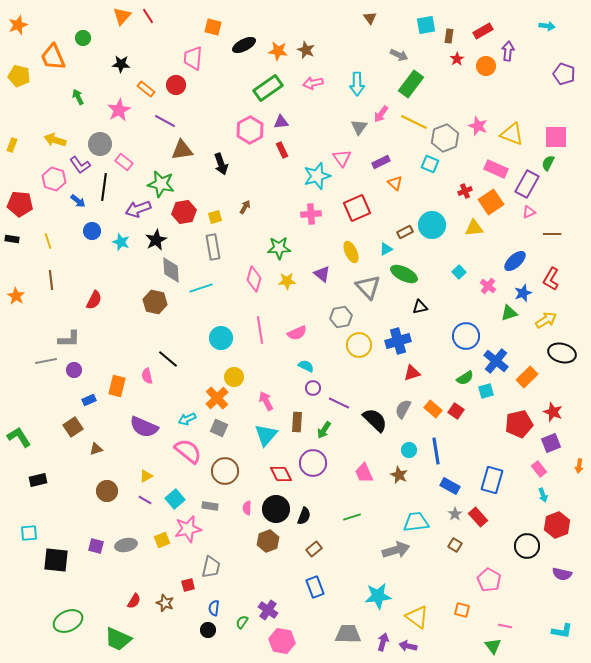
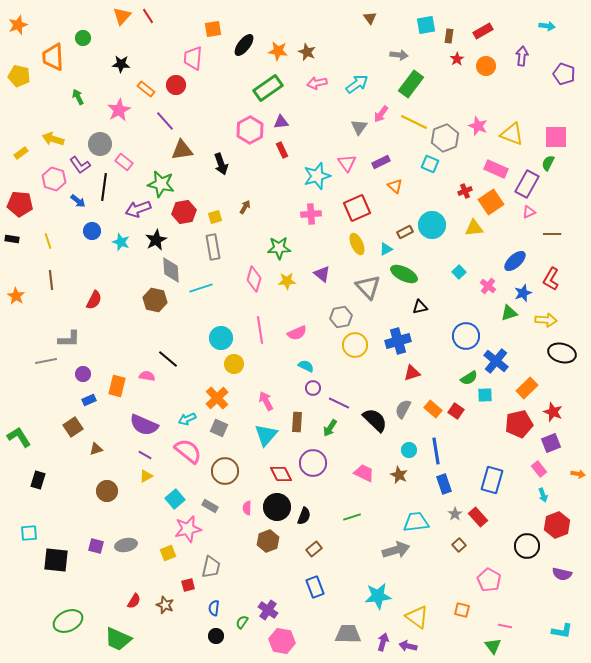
orange square at (213, 27): moved 2 px down; rotated 24 degrees counterclockwise
black ellipse at (244, 45): rotated 25 degrees counterclockwise
brown star at (306, 50): moved 1 px right, 2 px down
purple arrow at (508, 51): moved 14 px right, 5 px down
gray arrow at (399, 55): rotated 18 degrees counterclockwise
orange trapezoid at (53, 57): rotated 20 degrees clockwise
pink arrow at (313, 83): moved 4 px right
cyan arrow at (357, 84): rotated 125 degrees counterclockwise
purple line at (165, 121): rotated 20 degrees clockwise
yellow arrow at (55, 140): moved 2 px left, 1 px up
yellow rectangle at (12, 145): moved 9 px right, 8 px down; rotated 32 degrees clockwise
pink triangle at (342, 158): moved 5 px right, 5 px down
orange triangle at (395, 183): moved 3 px down
yellow ellipse at (351, 252): moved 6 px right, 8 px up
brown hexagon at (155, 302): moved 2 px up
yellow arrow at (546, 320): rotated 35 degrees clockwise
yellow circle at (359, 345): moved 4 px left
purple circle at (74, 370): moved 9 px right, 4 px down
pink semicircle at (147, 376): rotated 112 degrees clockwise
yellow circle at (234, 377): moved 13 px up
orange rectangle at (527, 377): moved 11 px down
green semicircle at (465, 378): moved 4 px right
cyan square at (486, 391): moved 1 px left, 4 px down; rotated 14 degrees clockwise
purple semicircle at (144, 427): moved 2 px up
green arrow at (324, 430): moved 6 px right, 2 px up
orange arrow at (579, 466): moved 1 px left, 8 px down; rotated 88 degrees counterclockwise
pink trapezoid at (364, 473): rotated 140 degrees clockwise
black rectangle at (38, 480): rotated 60 degrees counterclockwise
blue rectangle at (450, 486): moved 6 px left, 2 px up; rotated 42 degrees clockwise
purple line at (145, 500): moved 45 px up
gray rectangle at (210, 506): rotated 21 degrees clockwise
black circle at (276, 509): moved 1 px right, 2 px up
yellow square at (162, 540): moved 6 px right, 13 px down
brown square at (455, 545): moved 4 px right; rotated 16 degrees clockwise
brown star at (165, 603): moved 2 px down
black circle at (208, 630): moved 8 px right, 6 px down
